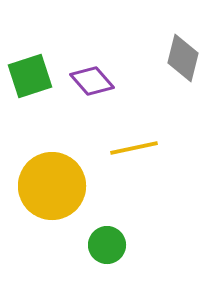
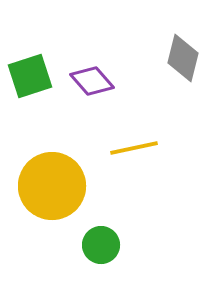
green circle: moved 6 px left
